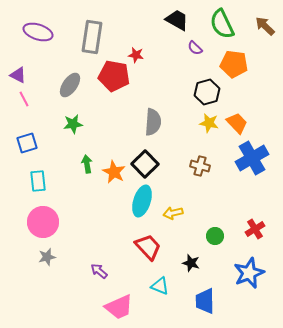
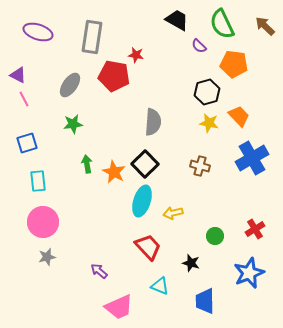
purple semicircle: moved 4 px right, 2 px up
orange trapezoid: moved 2 px right, 7 px up
